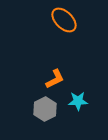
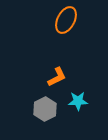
orange ellipse: moved 2 px right; rotated 72 degrees clockwise
orange L-shape: moved 2 px right, 2 px up
